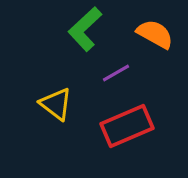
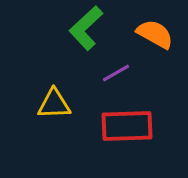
green L-shape: moved 1 px right, 1 px up
yellow triangle: moved 2 px left; rotated 39 degrees counterclockwise
red rectangle: rotated 21 degrees clockwise
